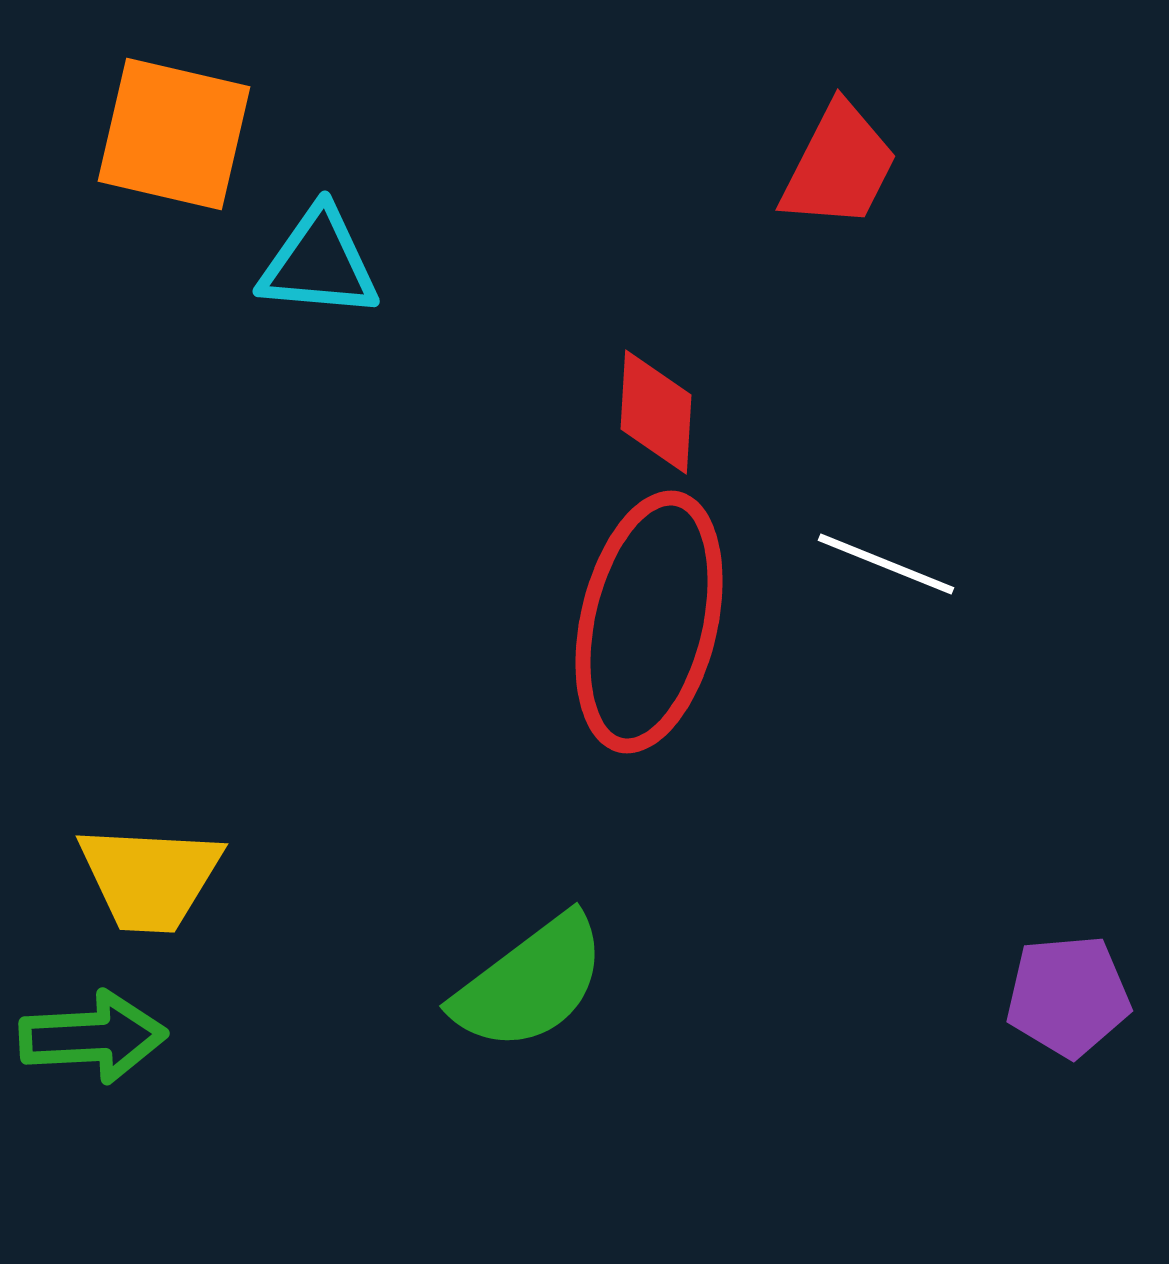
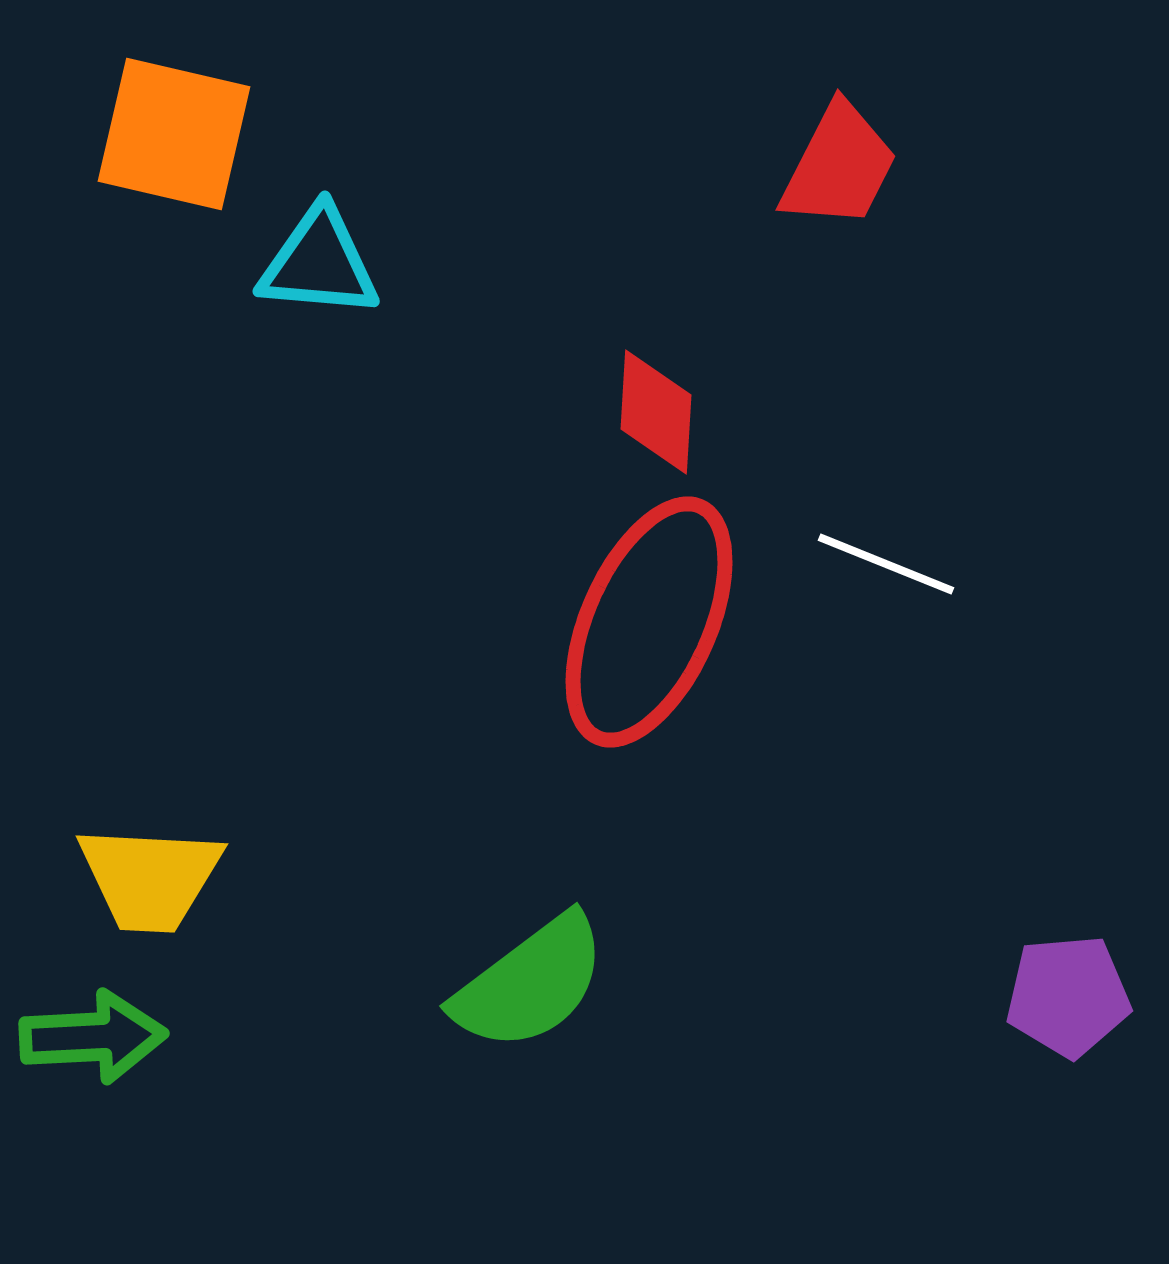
red ellipse: rotated 11 degrees clockwise
